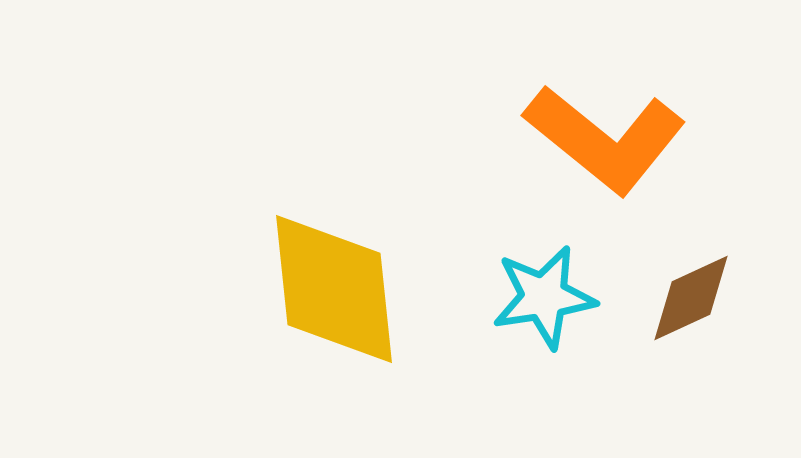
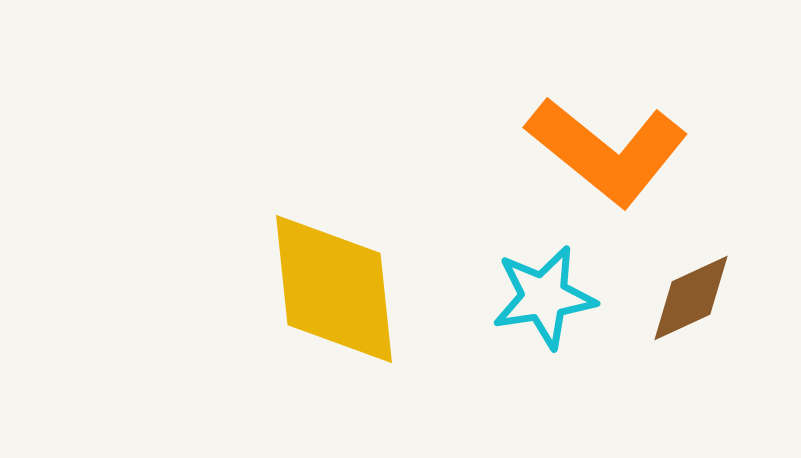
orange L-shape: moved 2 px right, 12 px down
